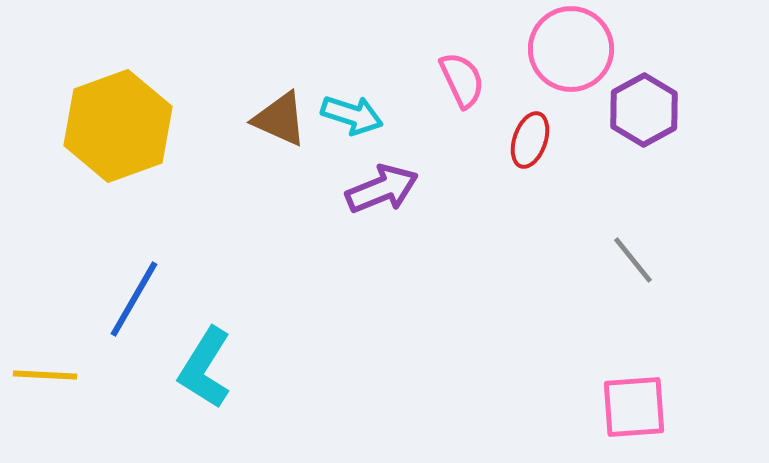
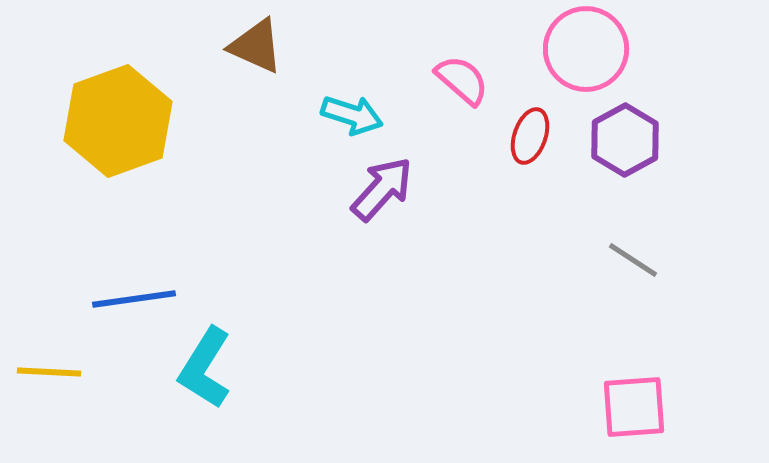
pink circle: moved 15 px right
pink semicircle: rotated 24 degrees counterclockwise
purple hexagon: moved 19 px left, 30 px down
brown triangle: moved 24 px left, 73 px up
yellow hexagon: moved 5 px up
red ellipse: moved 4 px up
purple arrow: rotated 26 degrees counterclockwise
gray line: rotated 18 degrees counterclockwise
blue line: rotated 52 degrees clockwise
yellow line: moved 4 px right, 3 px up
